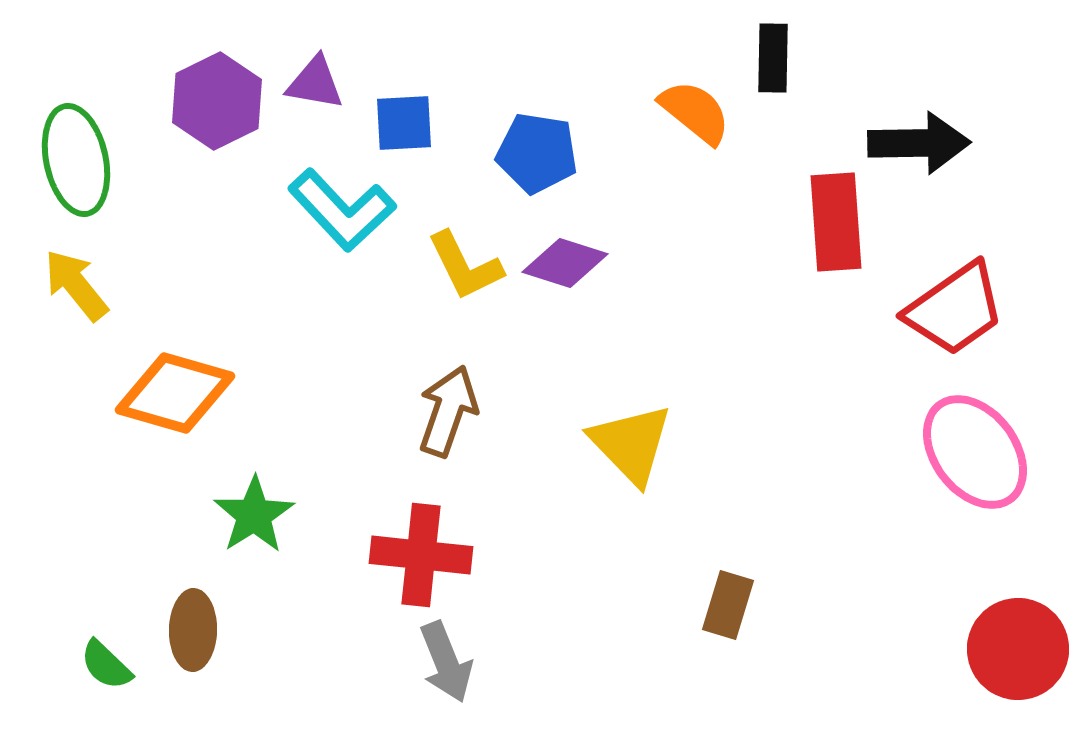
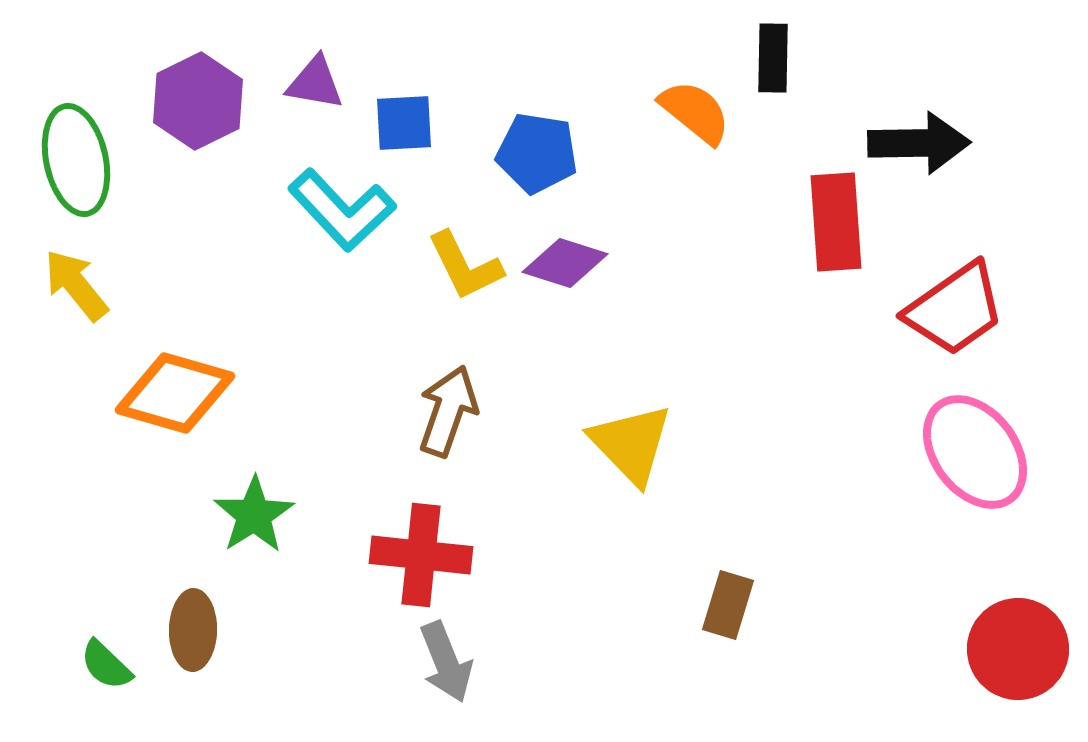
purple hexagon: moved 19 px left
